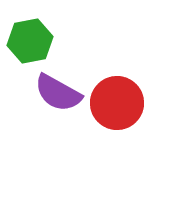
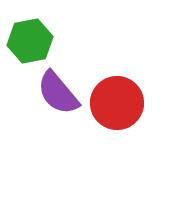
purple semicircle: rotated 21 degrees clockwise
